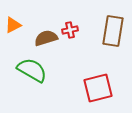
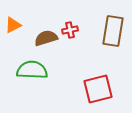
green semicircle: rotated 28 degrees counterclockwise
red square: moved 1 px down
